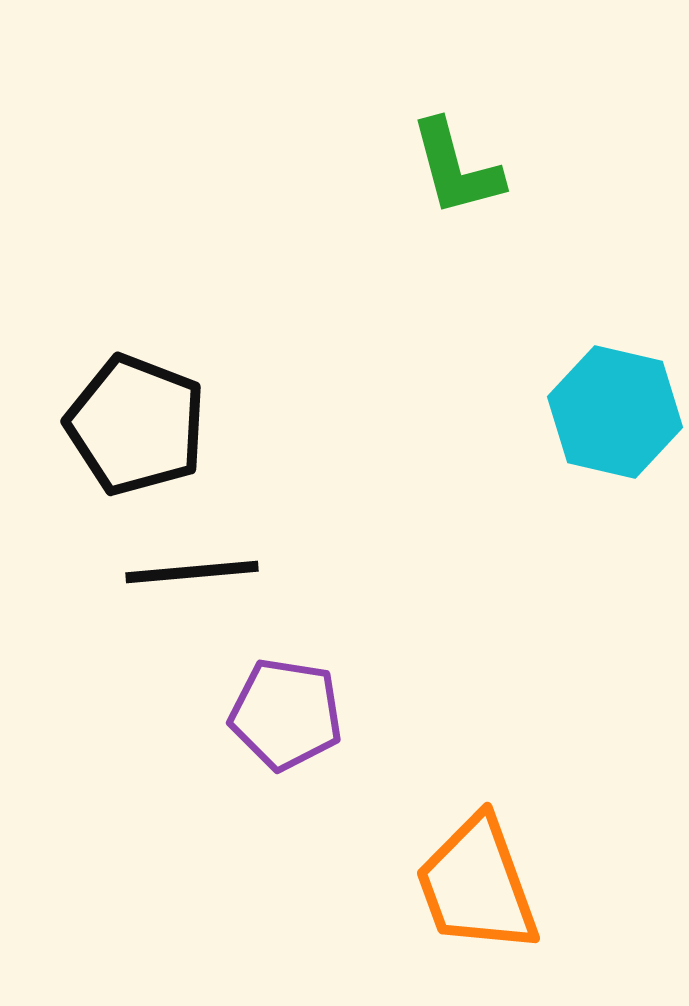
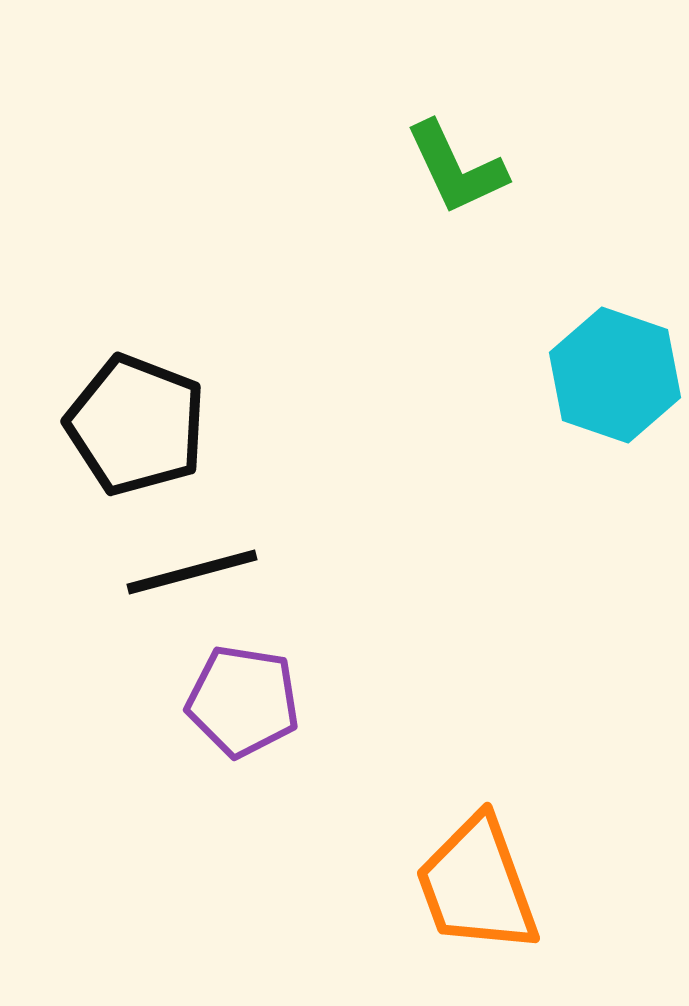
green L-shape: rotated 10 degrees counterclockwise
cyan hexagon: moved 37 px up; rotated 6 degrees clockwise
black line: rotated 10 degrees counterclockwise
purple pentagon: moved 43 px left, 13 px up
